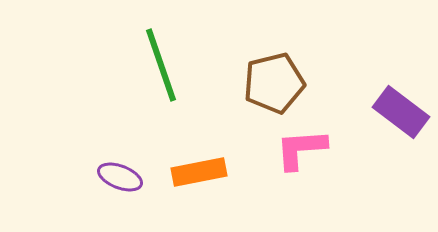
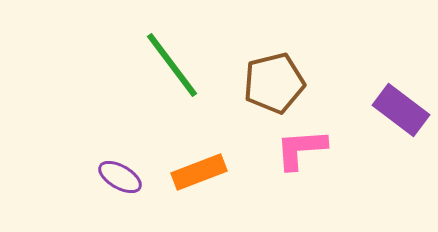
green line: moved 11 px right; rotated 18 degrees counterclockwise
purple rectangle: moved 2 px up
orange rectangle: rotated 10 degrees counterclockwise
purple ellipse: rotated 9 degrees clockwise
